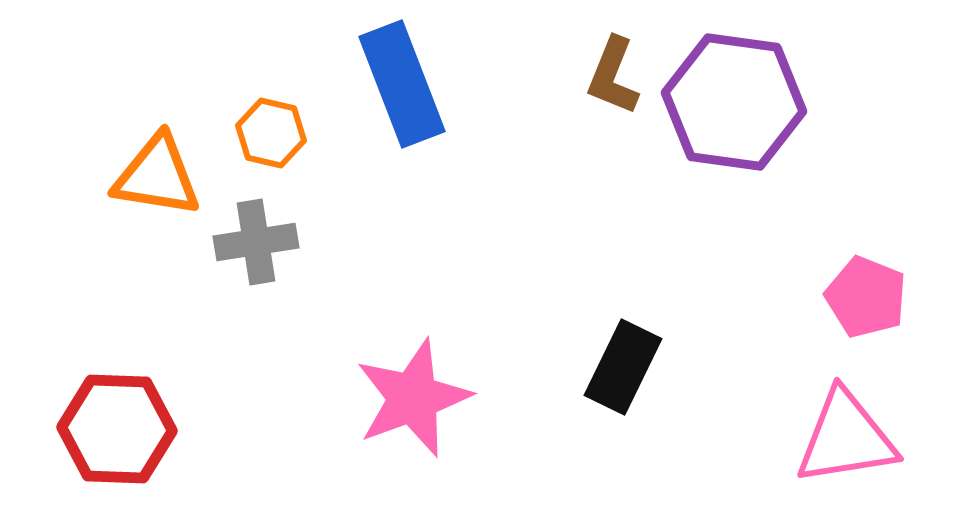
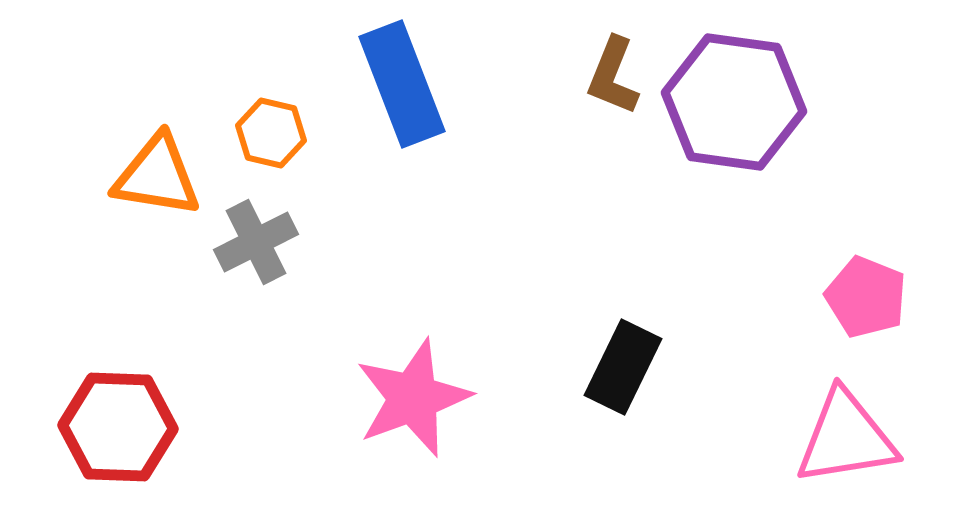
gray cross: rotated 18 degrees counterclockwise
red hexagon: moved 1 px right, 2 px up
